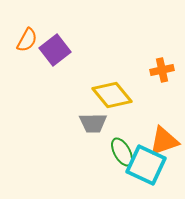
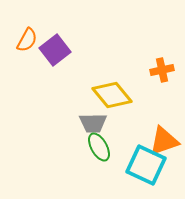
green ellipse: moved 23 px left, 5 px up
